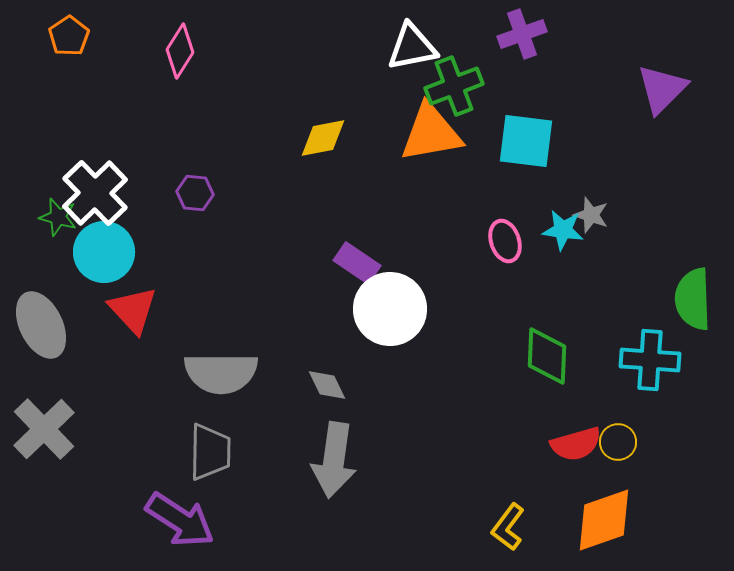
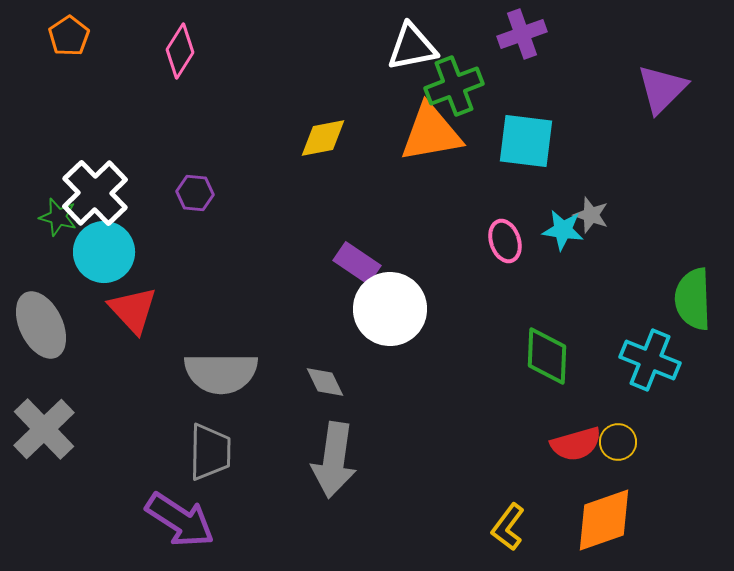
cyan cross: rotated 18 degrees clockwise
gray diamond: moved 2 px left, 3 px up
